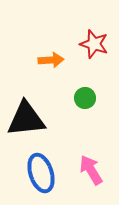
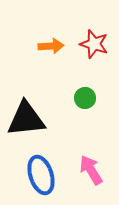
orange arrow: moved 14 px up
blue ellipse: moved 2 px down
